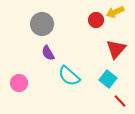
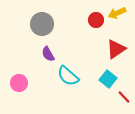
yellow arrow: moved 2 px right, 1 px down
red triangle: rotated 15 degrees clockwise
purple semicircle: moved 1 px down
cyan semicircle: moved 1 px left
red line: moved 4 px right, 4 px up
